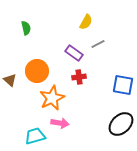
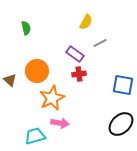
gray line: moved 2 px right, 1 px up
purple rectangle: moved 1 px right, 1 px down
red cross: moved 3 px up
